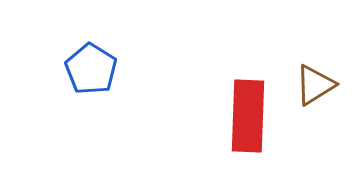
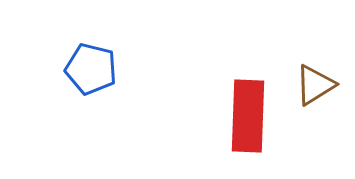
blue pentagon: rotated 18 degrees counterclockwise
